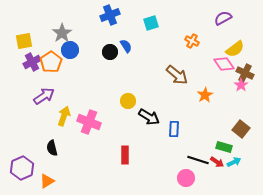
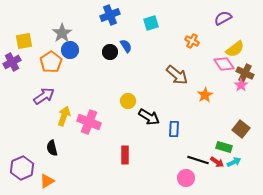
purple cross: moved 20 px left
